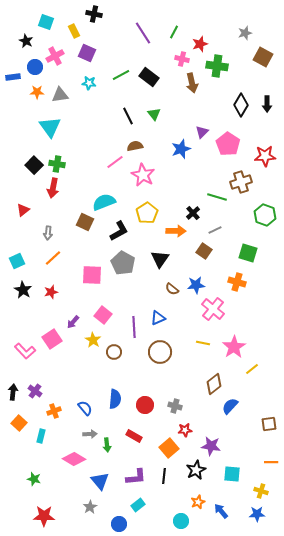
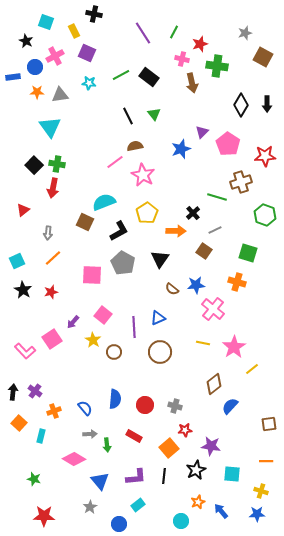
orange line at (271, 462): moved 5 px left, 1 px up
